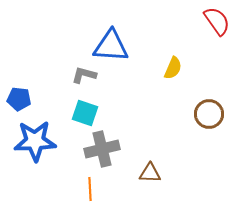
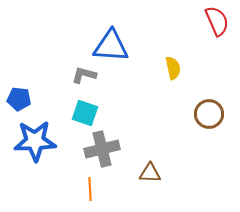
red semicircle: rotated 12 degrees clockwise
yellow semicircle: rotated 35 degrees counterclockwise
